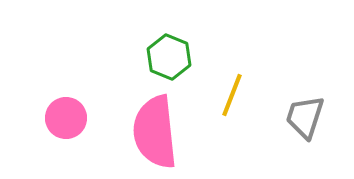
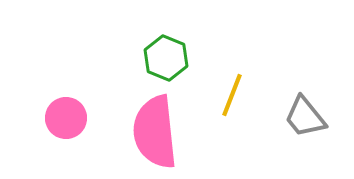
green hexagon: moved 3 px left, 1 px down
gray trapezoid: rotated 57 degrees counterclockwise
